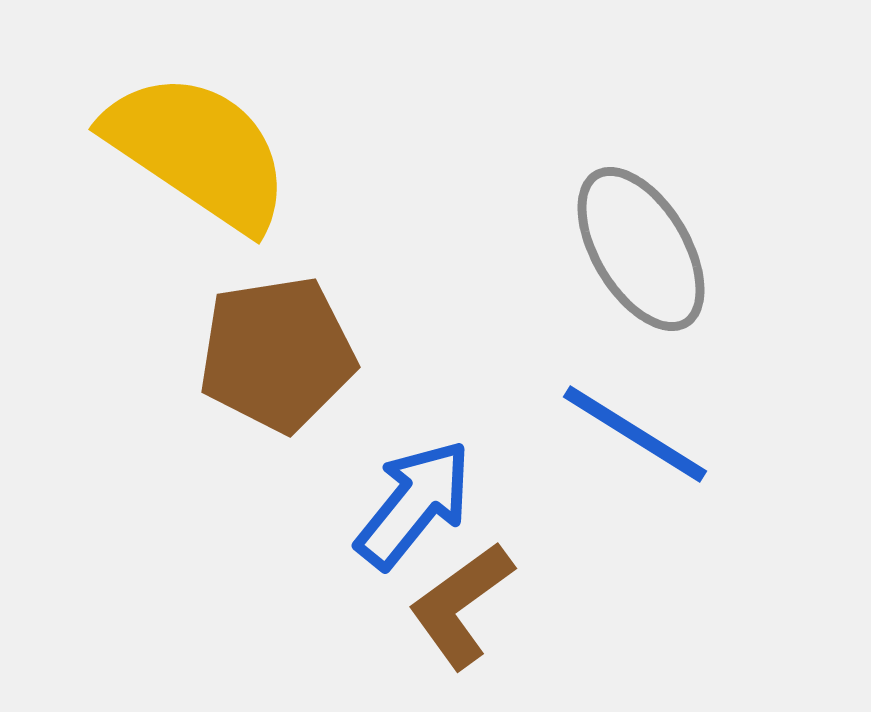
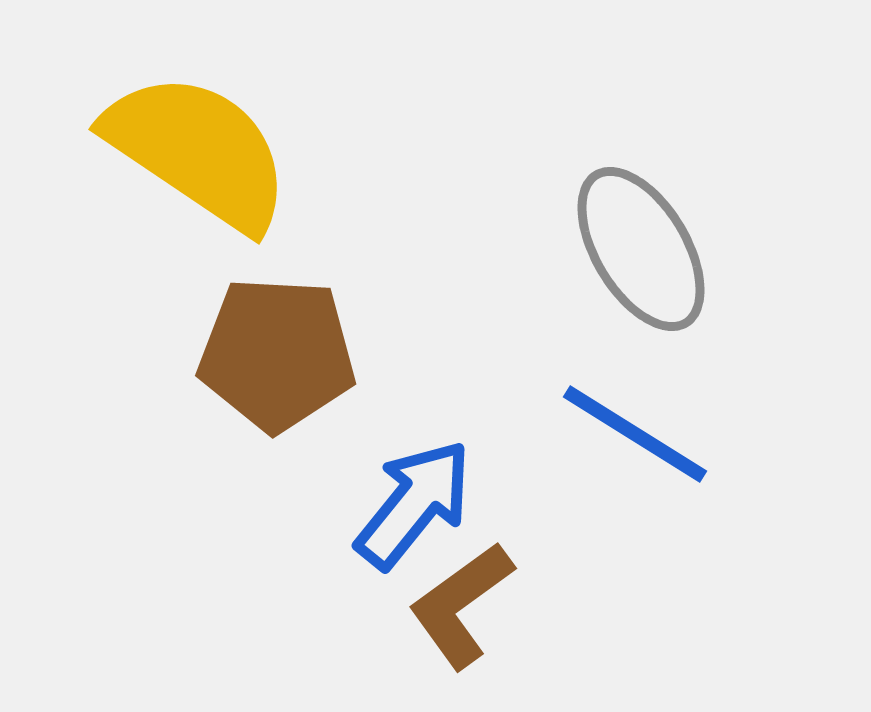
brown pentagon: rotated 12 degrees clockwise
